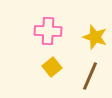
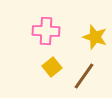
pink cross: moved 2 px left
brown line: moved 6 px left; rotated 12 degrees clockwise
